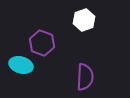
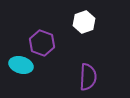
white hexagon: moved 2 px down
purple semicircle: moved 3 px right
